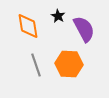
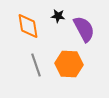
black star: rotated 24 degrees counterclockwise
